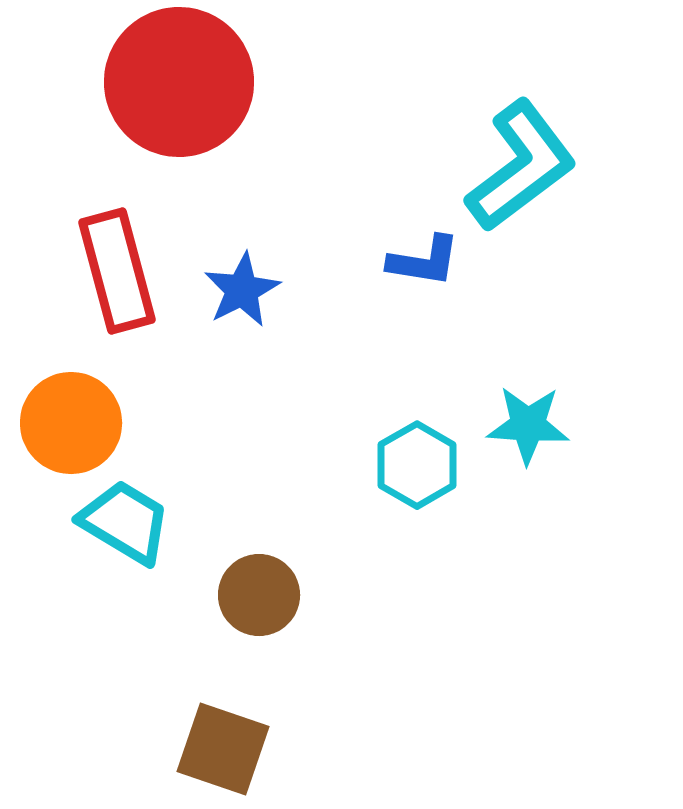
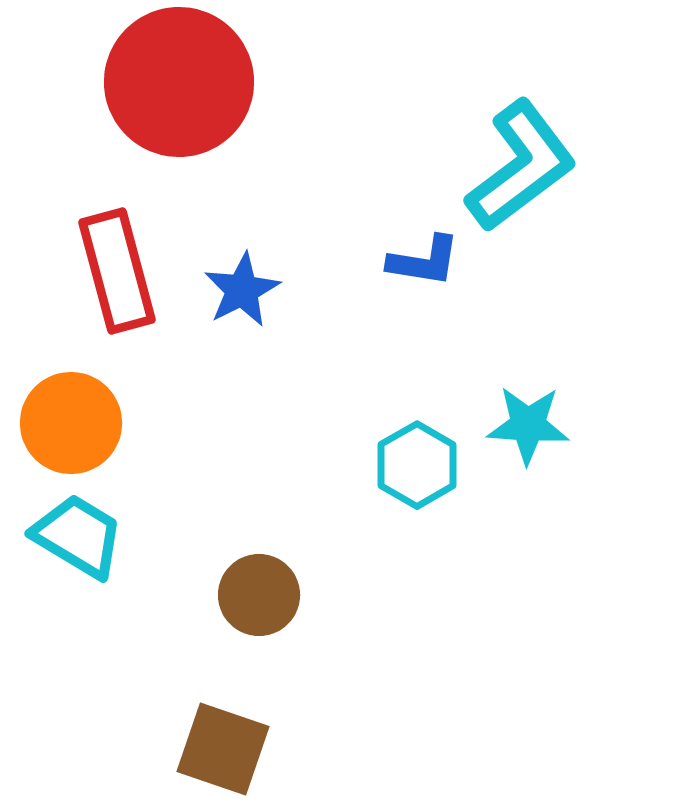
cyan trapezoid: moved 47 px left, 14 px down
